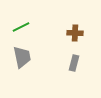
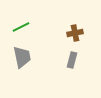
brown cross: rotated 14 degrees counterclockwise
gray rectangle: moved 2 px left, 3 px up
